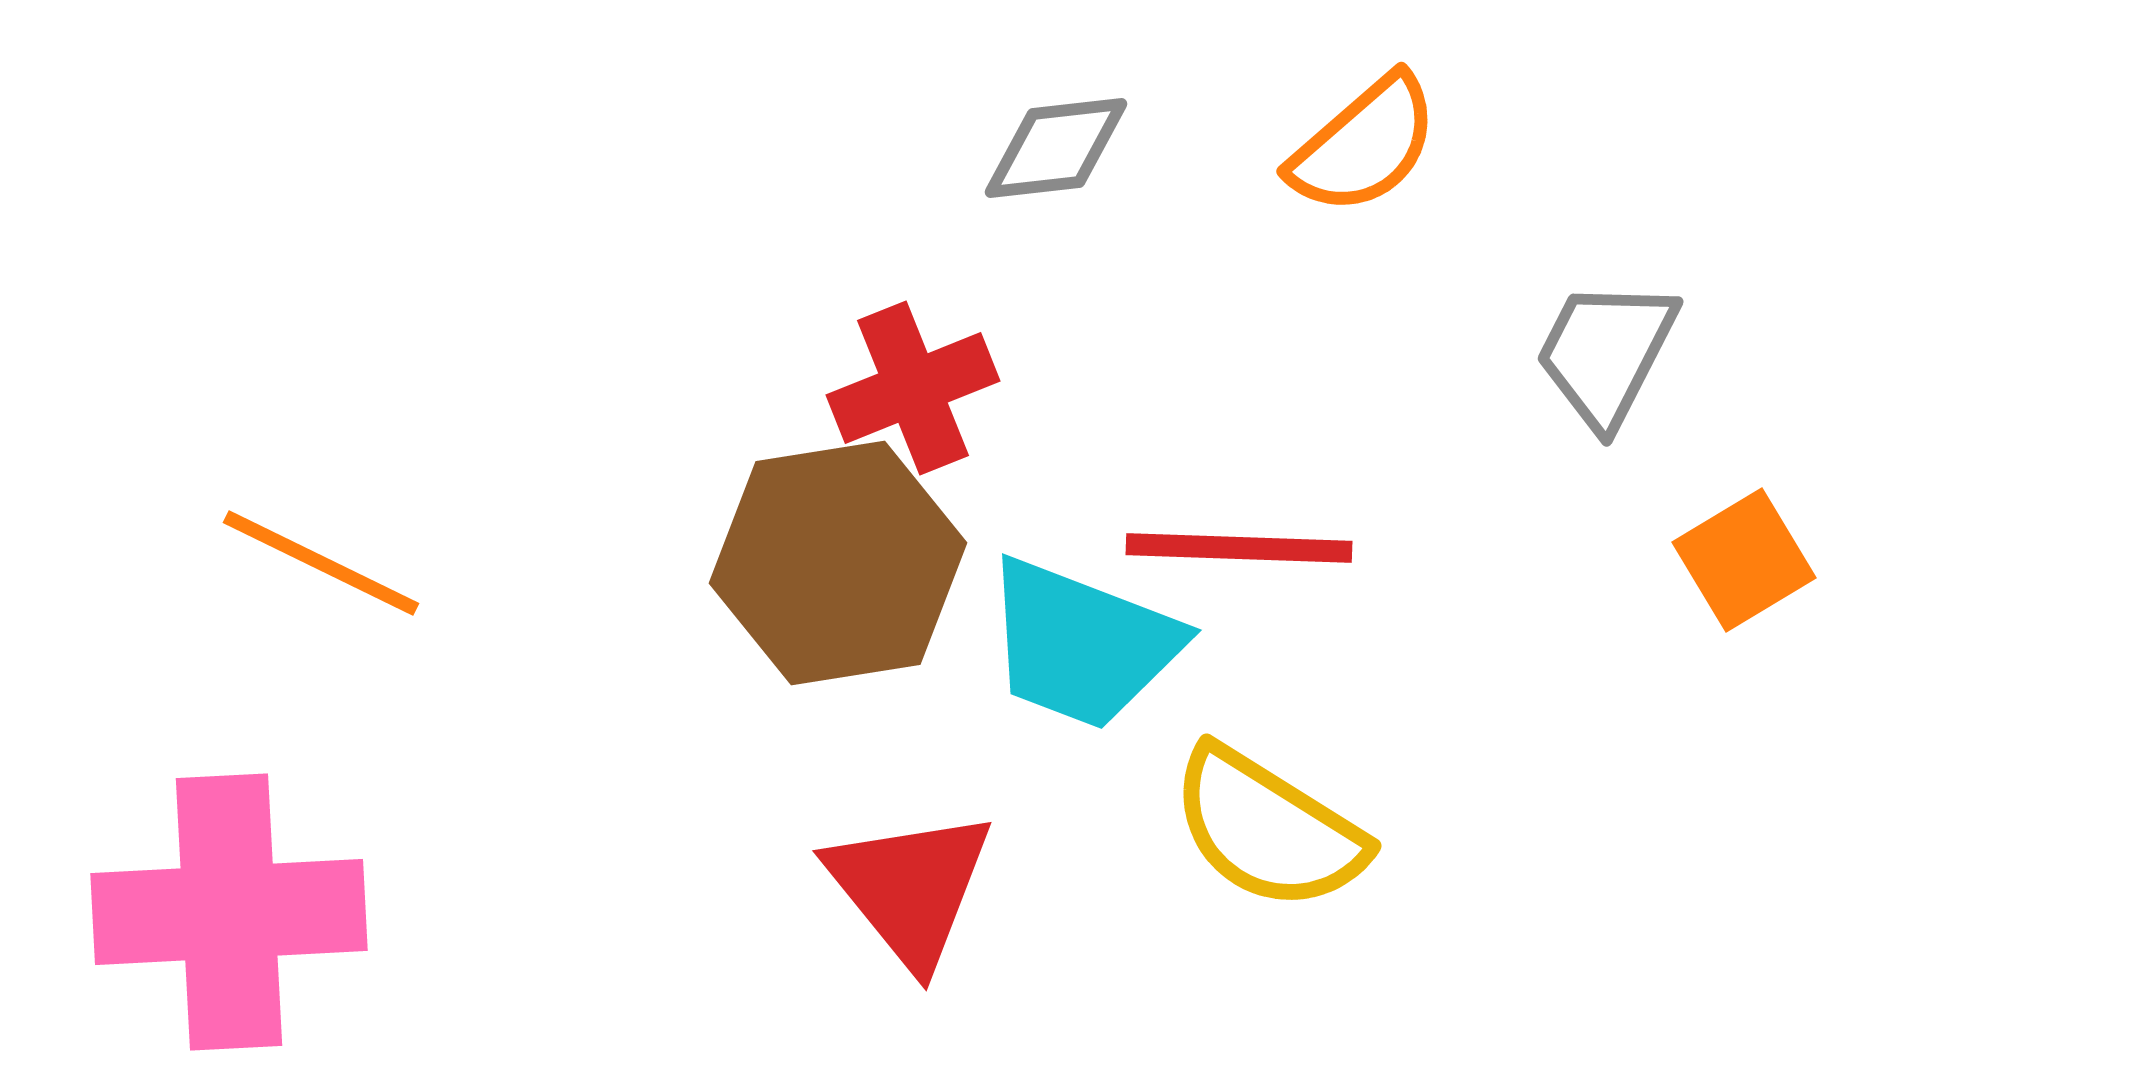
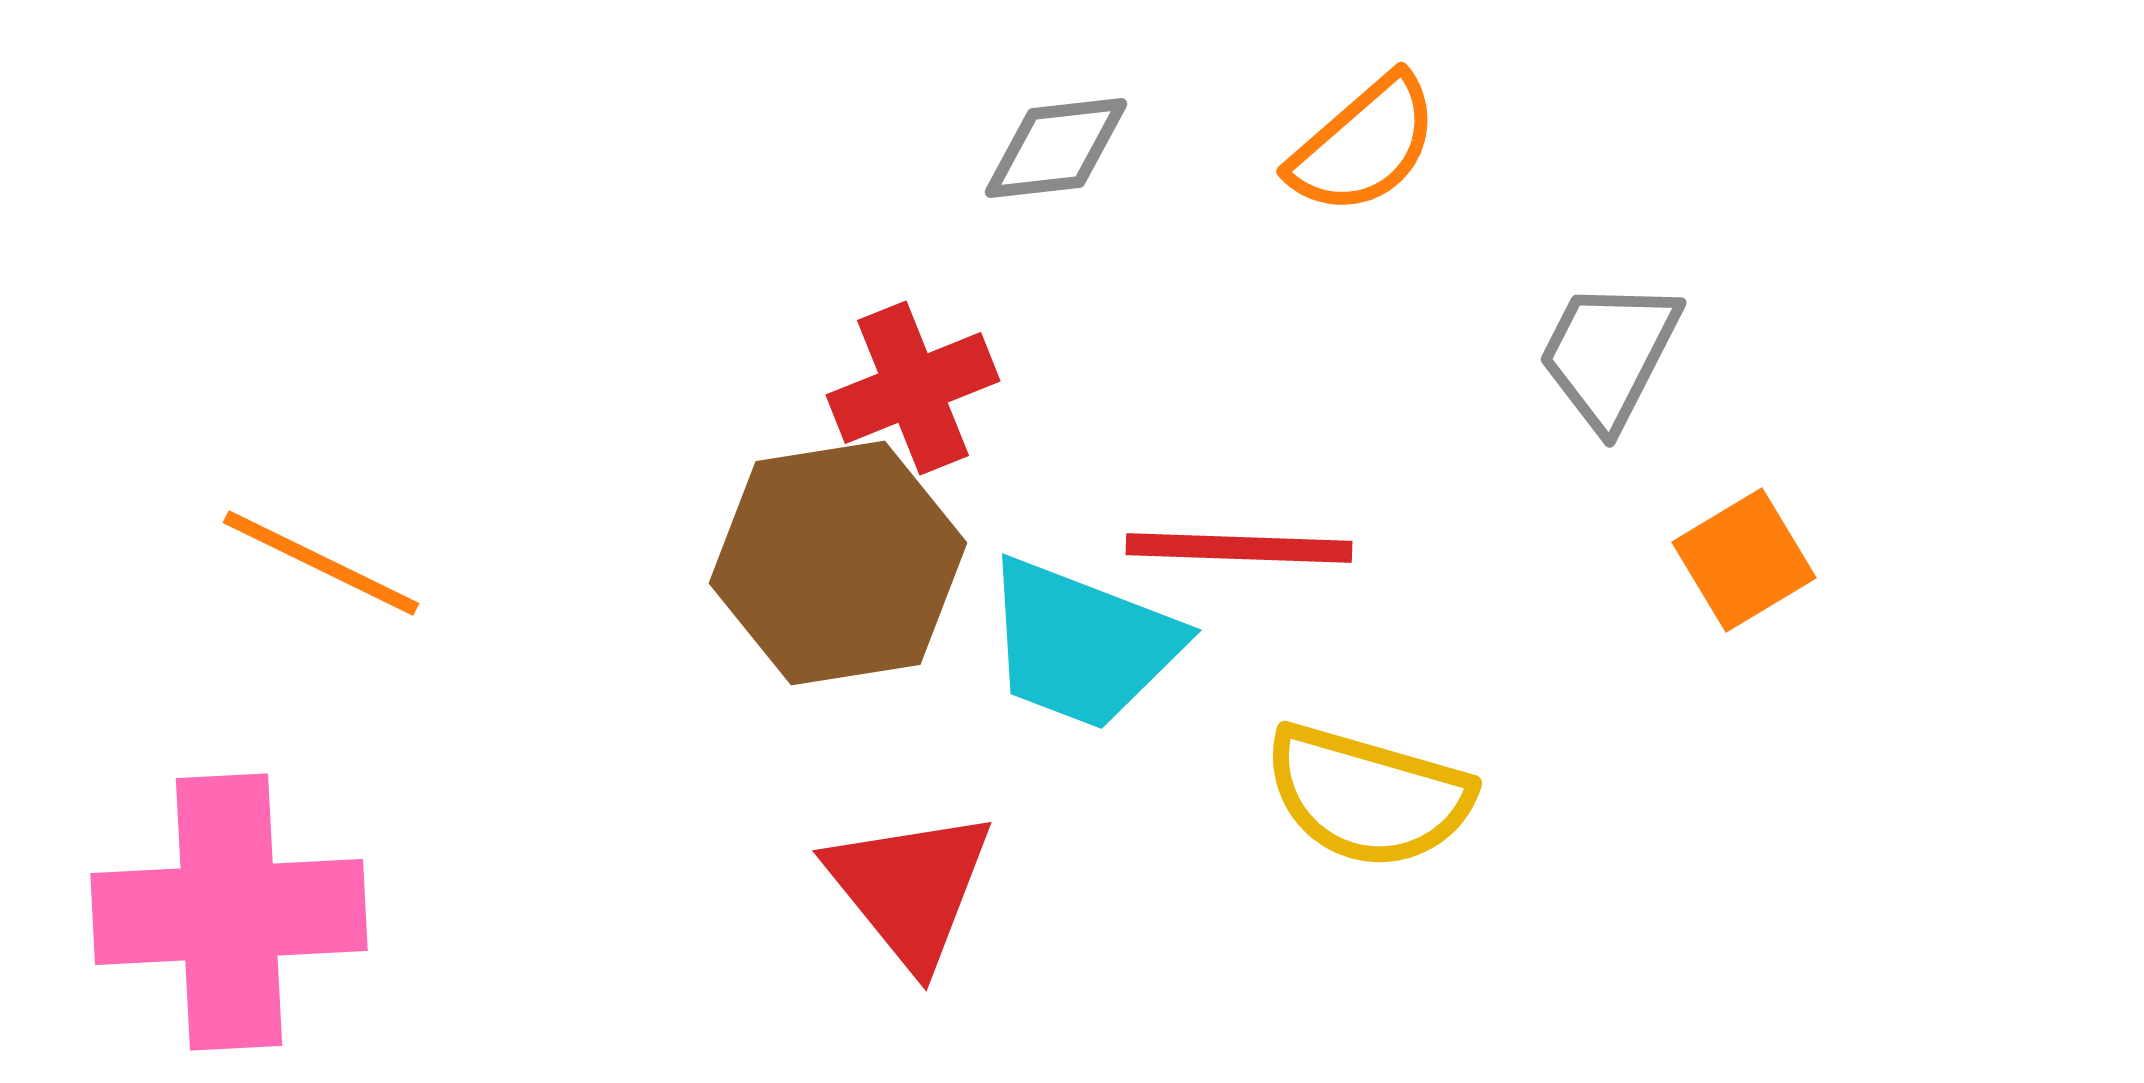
gray trapezoid: moved 3 px right, 1 px down
yellow semicircle: moved 100 px right, 33 px up; rotated 16 degrees counterclockwise
